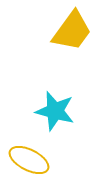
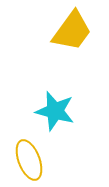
yellow ellipse: rotated 42 degrees clockwise
